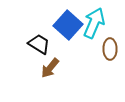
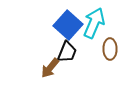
black trapezoid: moved 28 px right, 8 px down; rotated 80 degrees clockwise
